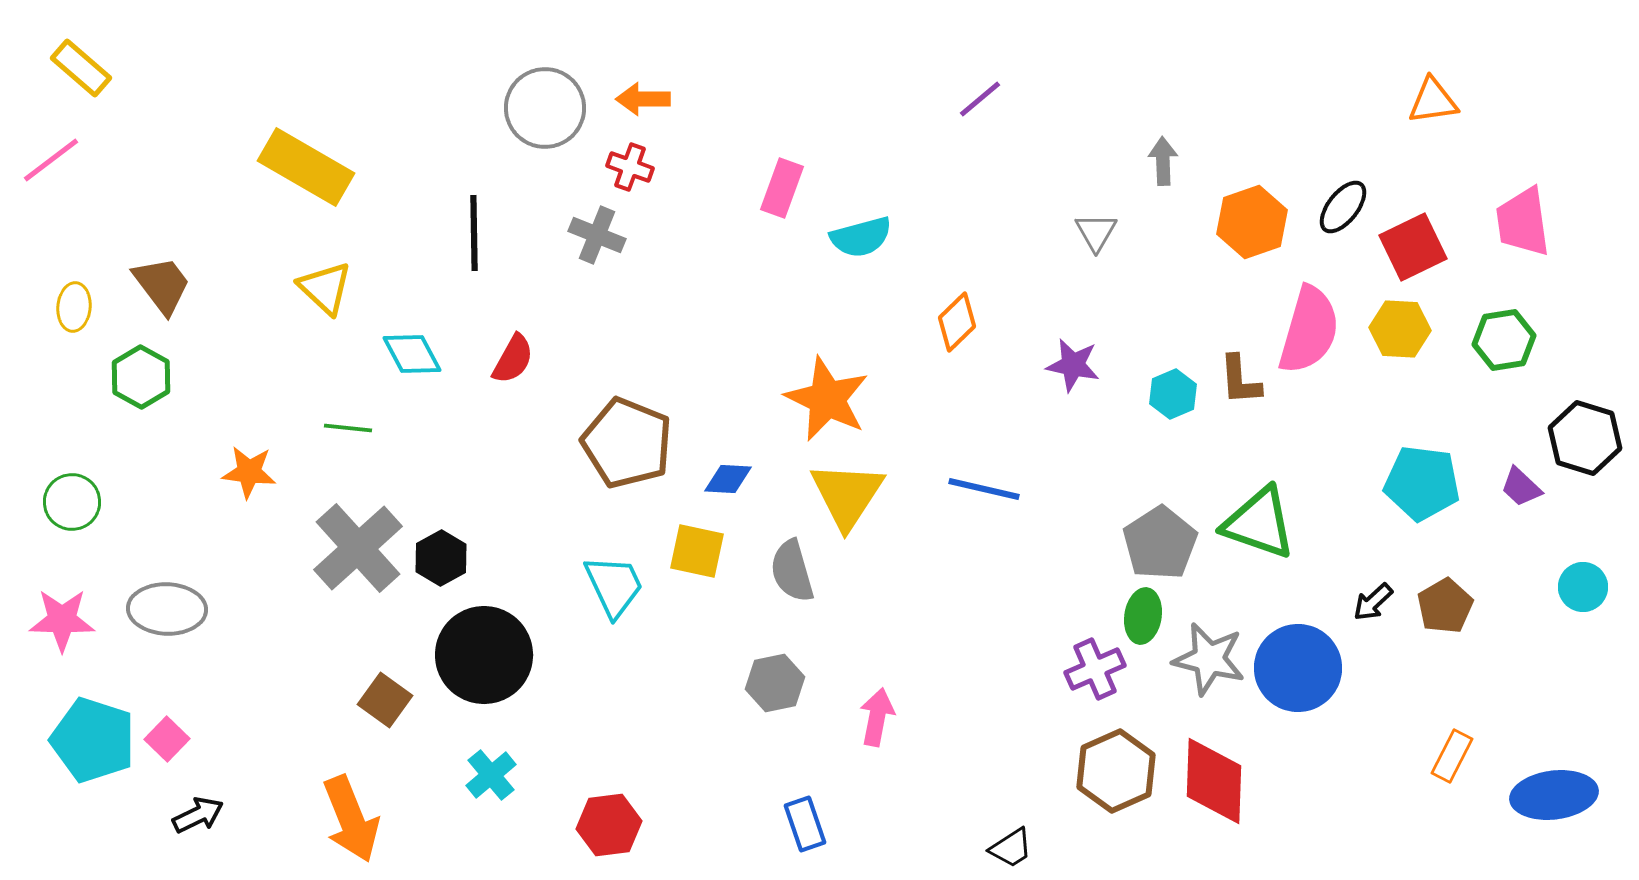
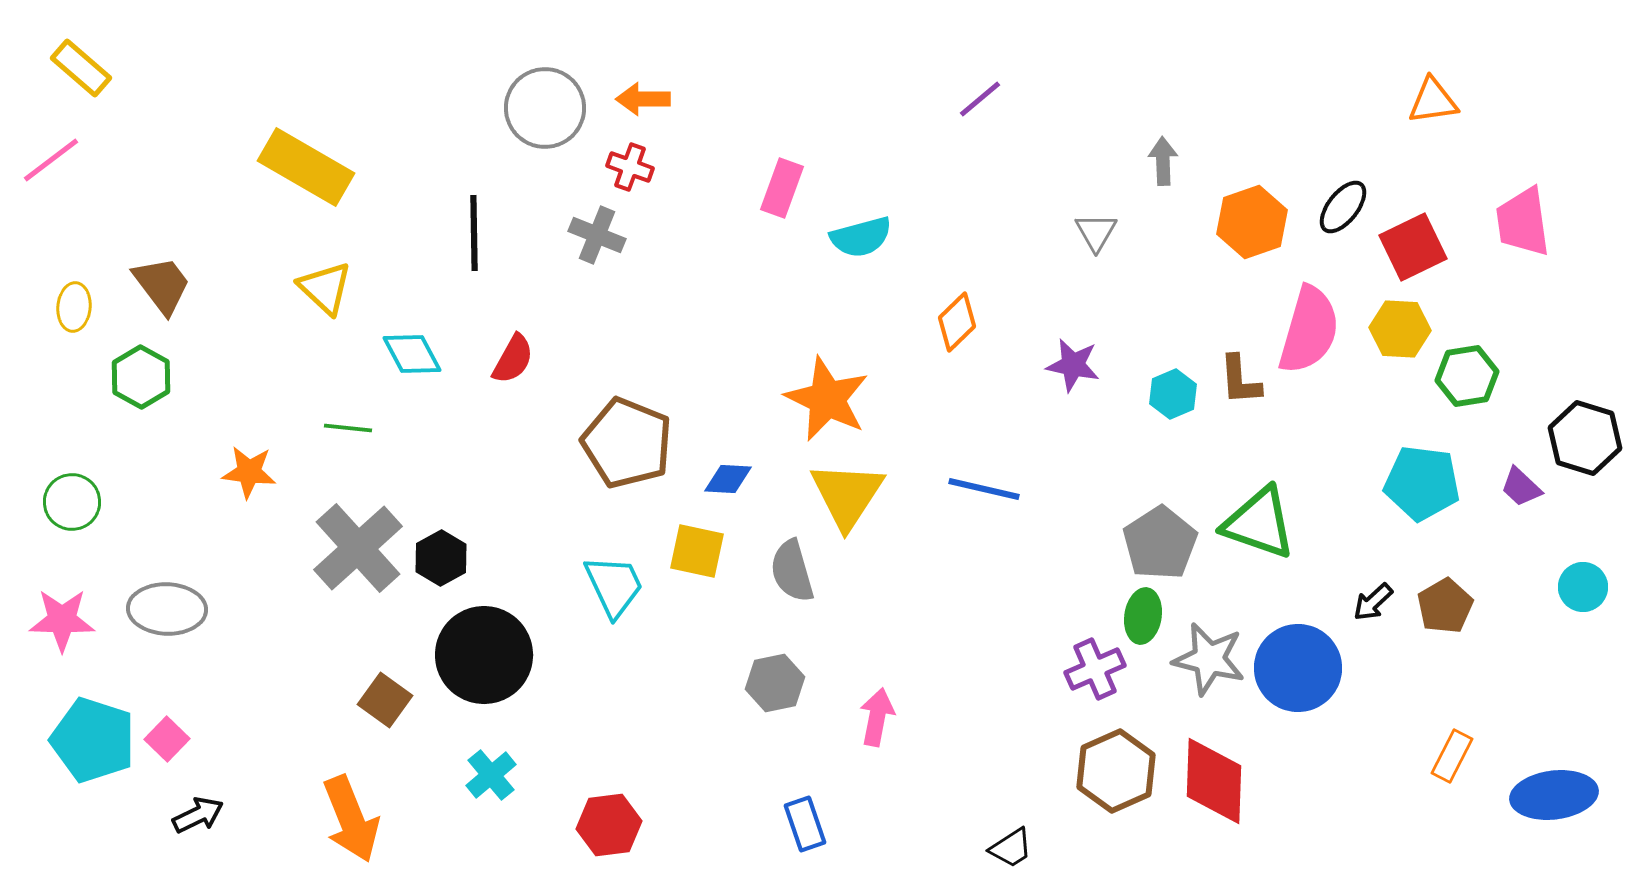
green hexagon at (1504, 340): moved 37 px left, 36 px down
